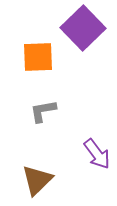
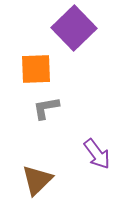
purple square: moved 9 px left
orange square: moved 2 px left, 12 px down
gray L-shape: moved 3 px right, 3 px up
